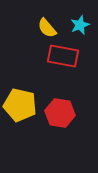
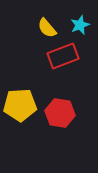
red rectangle: rotated 32 degrees counterclockwise
yellow pentagon: rotated 16 degrees counterclockwise
